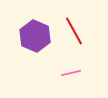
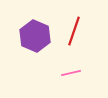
red line: rotated 48 degrees clockwise
